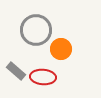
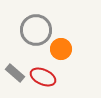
gray rectangle: moved 1 px left, 2 px down
red ellipse: rotated 20 degrees clockwise
